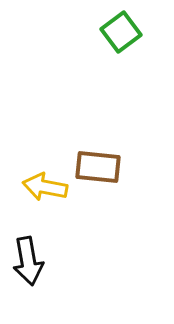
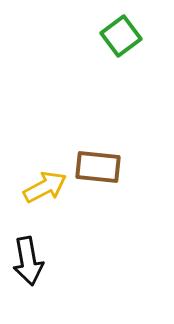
green square: moved 4 px down
yellow arrow: rotated 141 degrees clockwise
